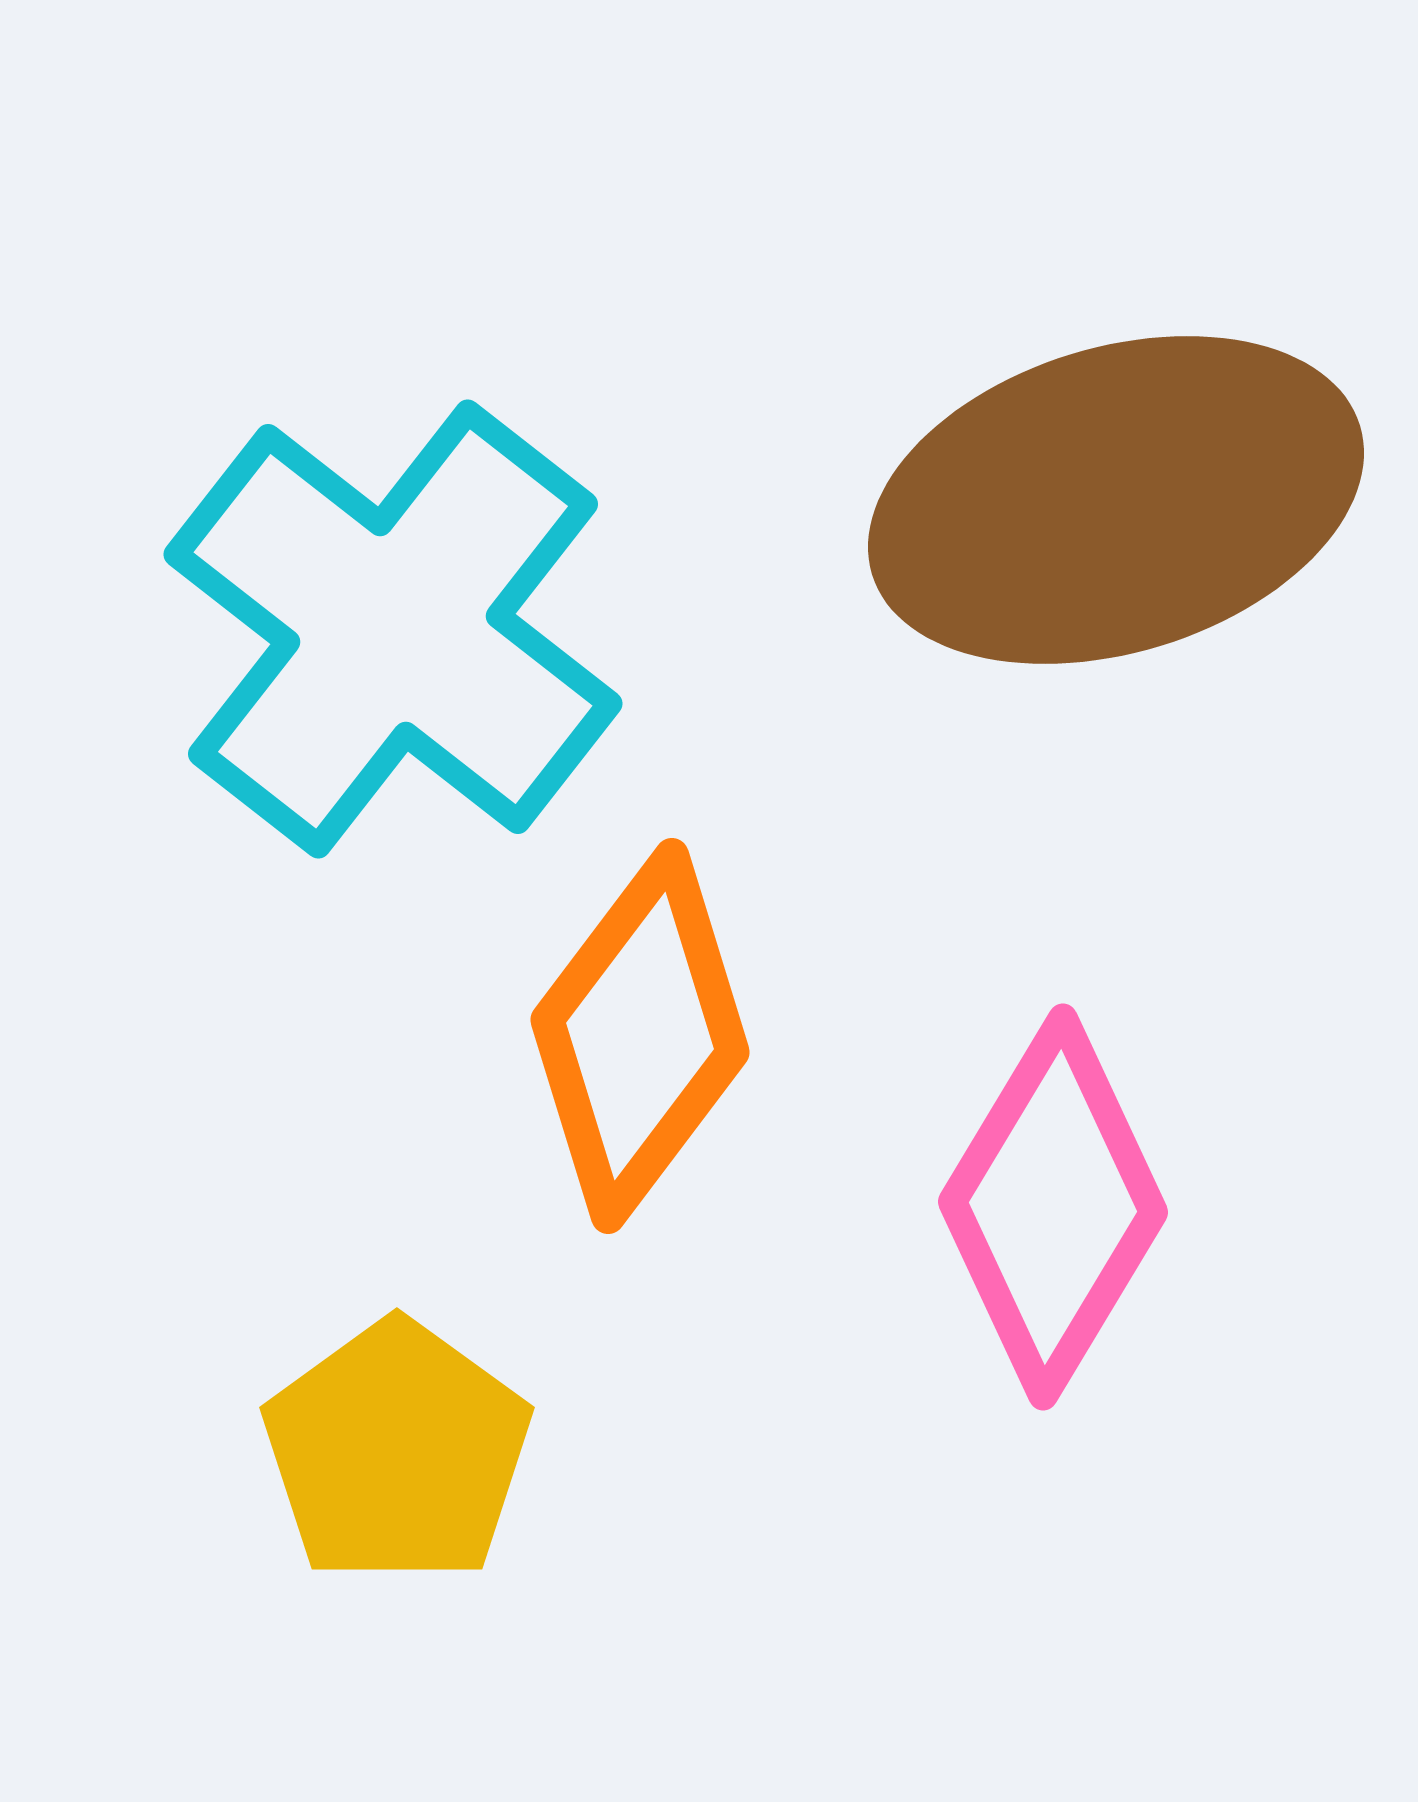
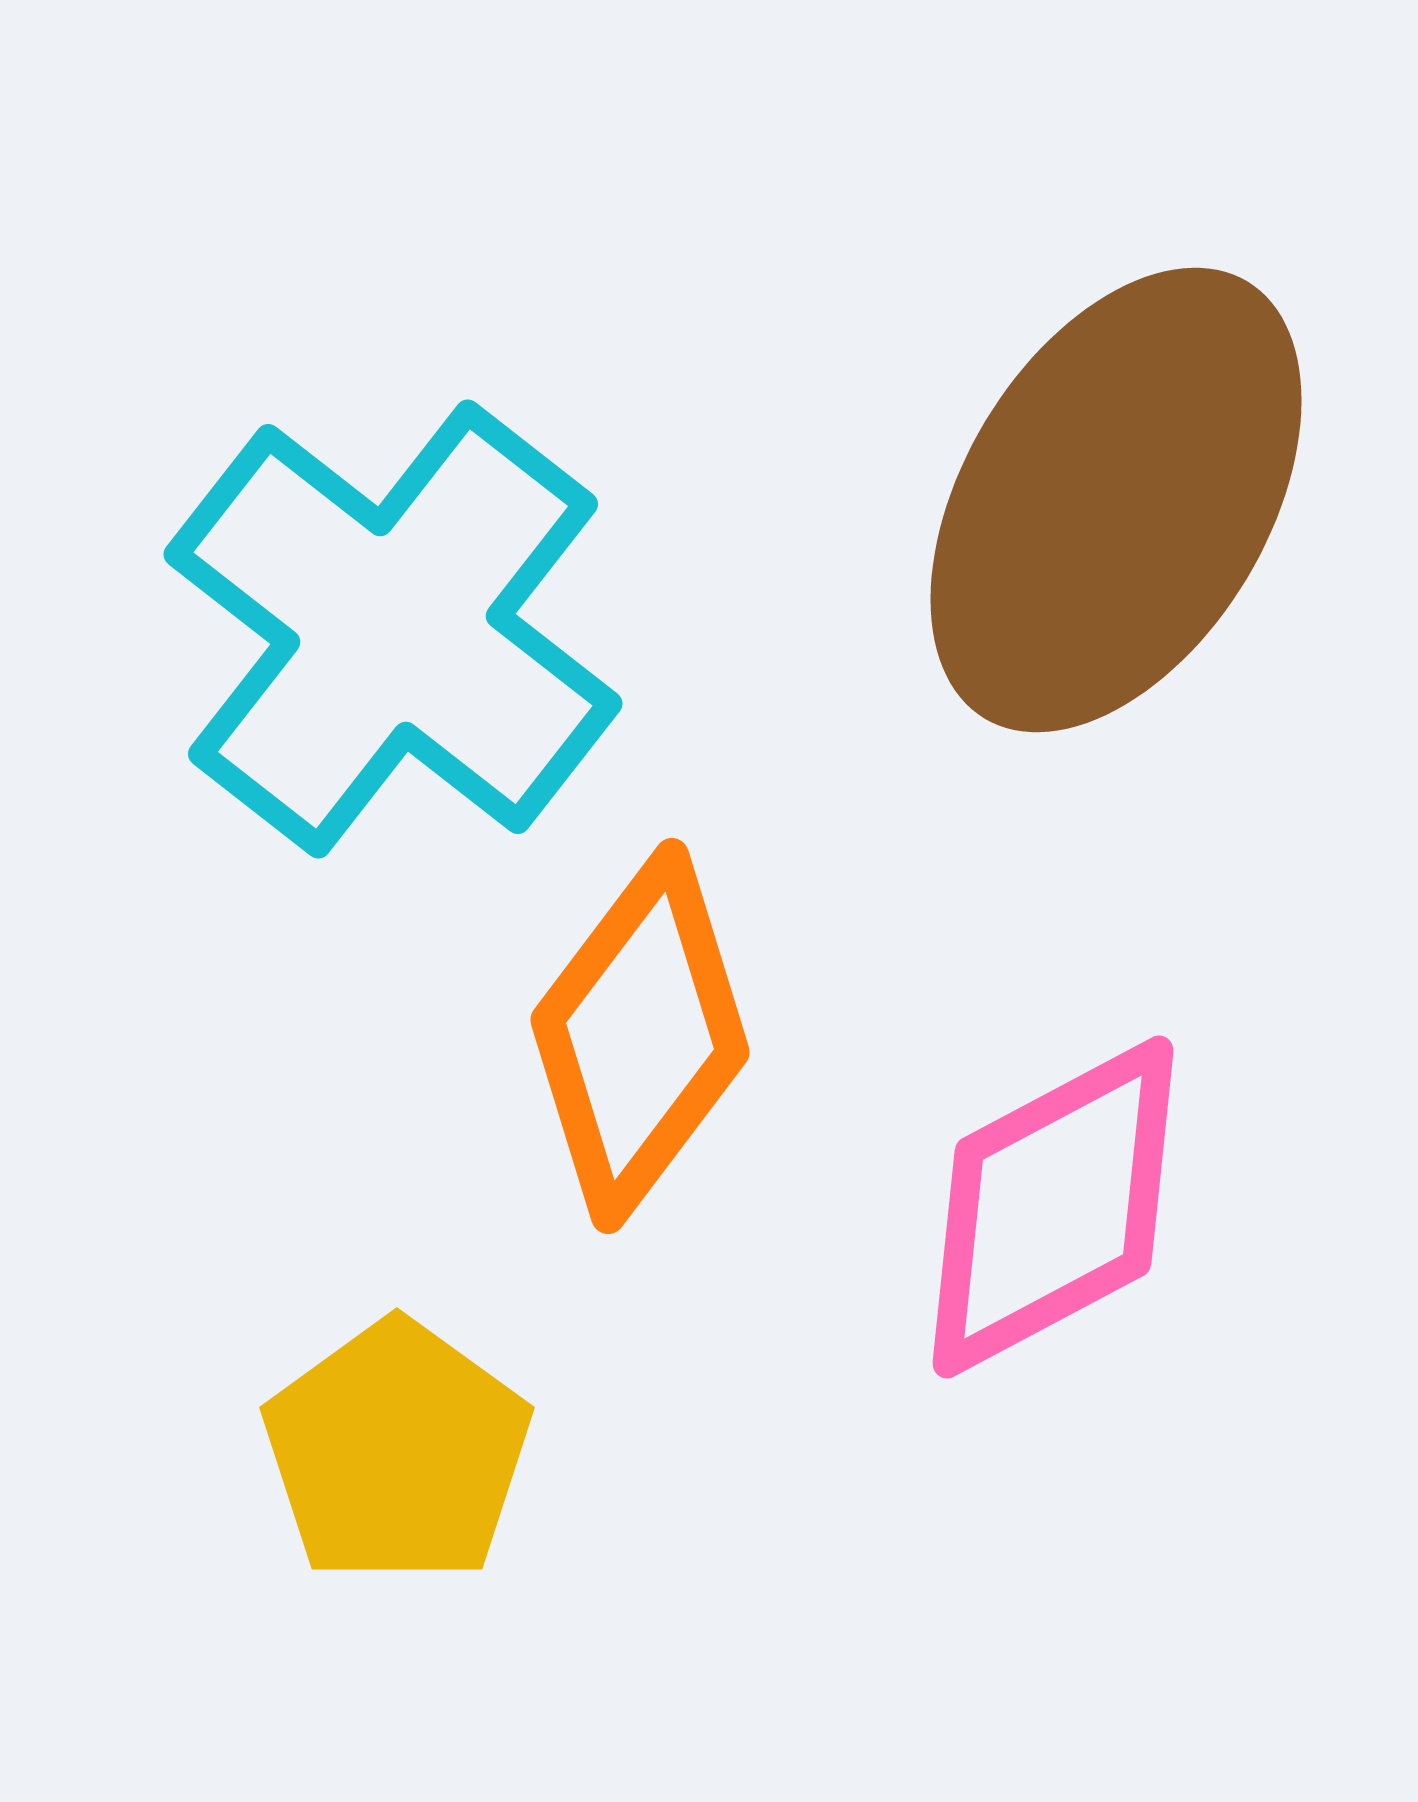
brown ellipse: rotated 42 degrees counterclockwise
pink diamond: rotated 31 degrees clockwise
